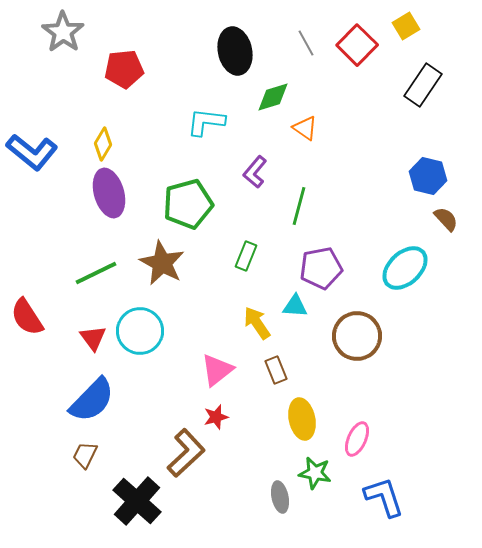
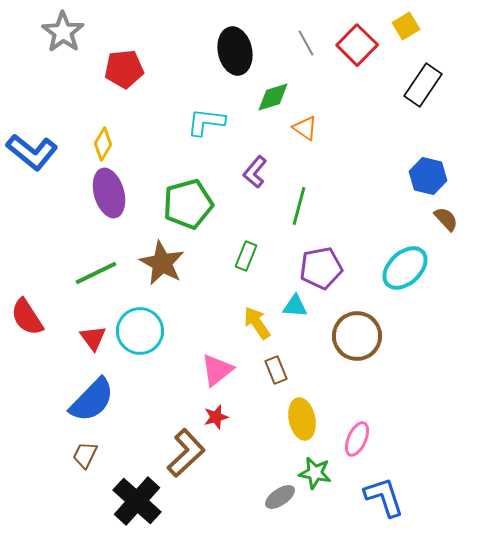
gray ellipse at (280, 497): rotated 68 degrees clockwise
